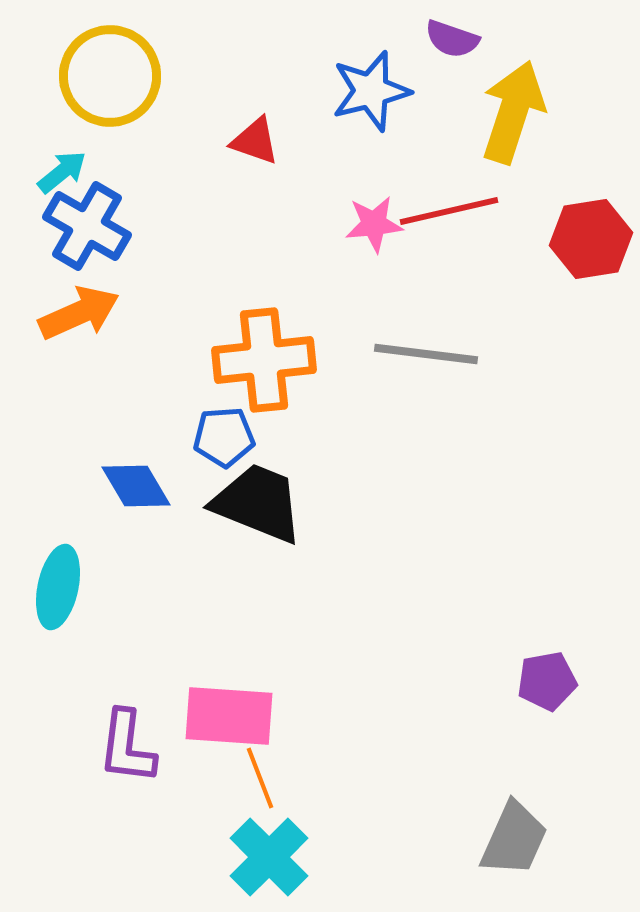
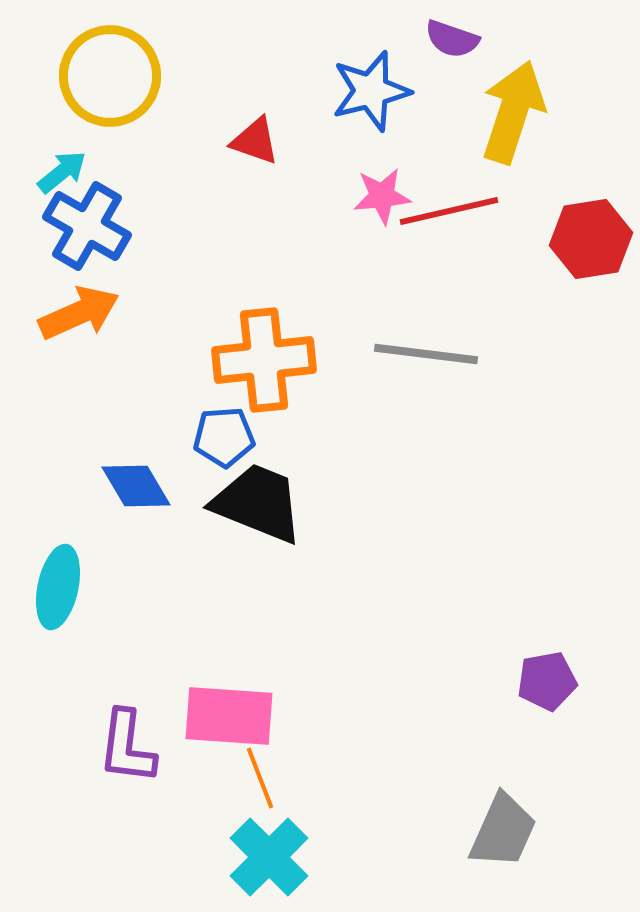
pink star: moved 8 px right, 28 px up
gray trapezoid: moved 11 px left, 8 px up
